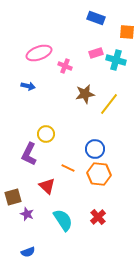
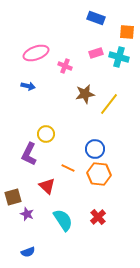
pink ellipse: moved 3 px left
cyan cross: moved 3 px right, 3 px up
